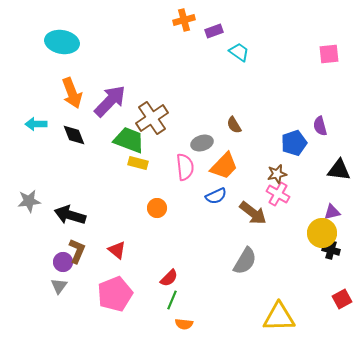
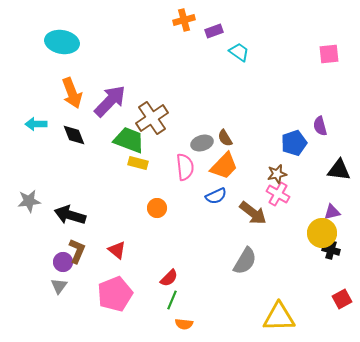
brown semicircle: moved 9 px left, 13 px down
